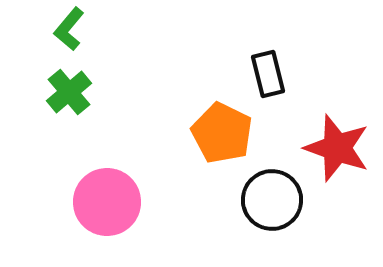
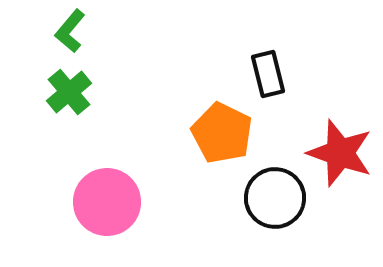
green L-shape: moved 1 px right, 2 px down
red star: moved 3 px right, 5 px down
black circle: moved 3 px right, 2 px up
